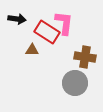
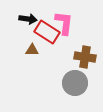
black arrow: moved 11 px right
